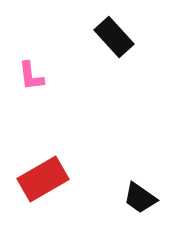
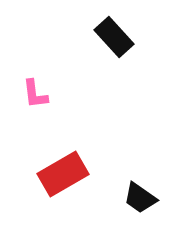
pink L-shape: moved 4 px right, 18 px down
red rectangle: moved 20 px right, 5 px up
